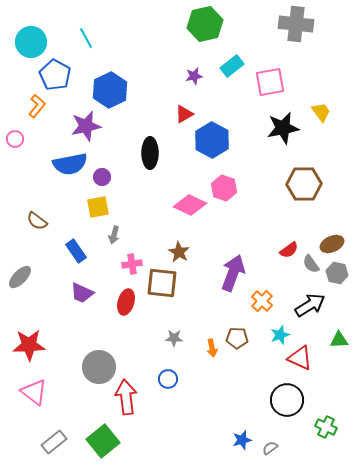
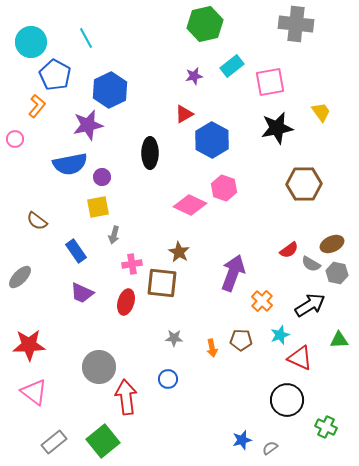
purple star at (86, 126): moved 2 px right, 1 px up
black star at (283, 128): moved 6 px left
gray semicircle at (311, 264): rotated 24 degrees counterclockwise
brown pentagon at (237, 338): moved 4 px right, 2 px down
